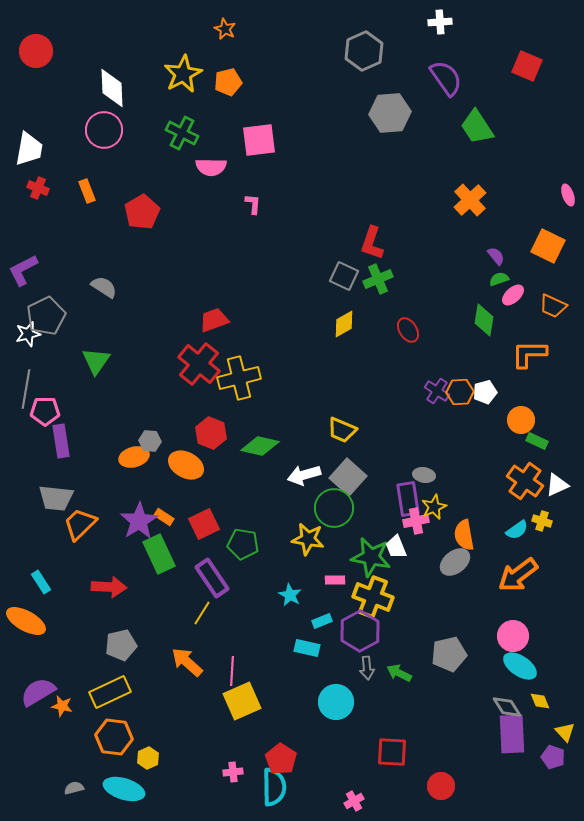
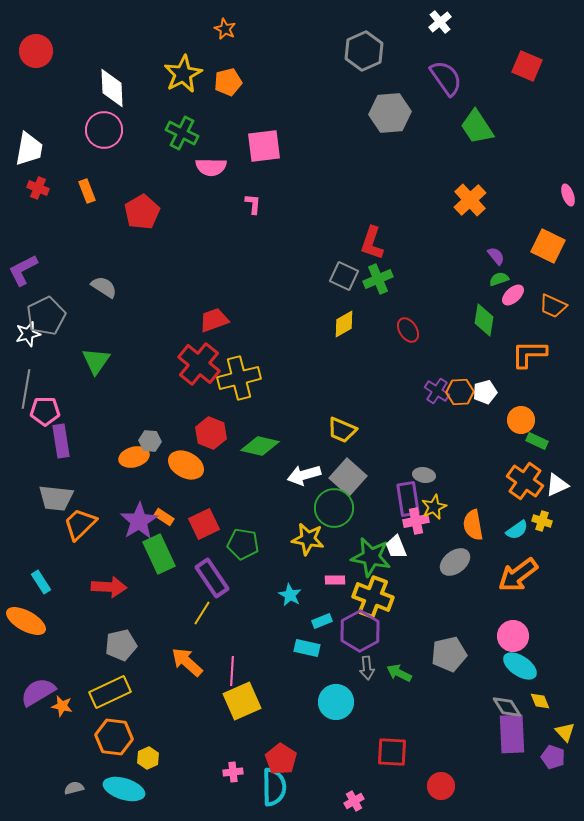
white cross at (440, 22): rotated 35 degrees counterclockwise
pink square at (259, 140): moved 5 px right, 6 px down
orange semicircle at (464, 535): moved 9 px right, 10 px up
